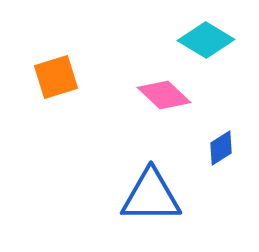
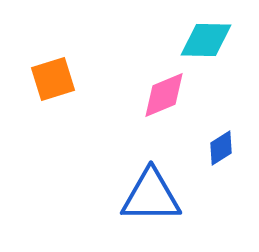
cyan diamond: rotated 30 degrees counterclockwise
orange square: moved 3 px left, 2 px down
pink diamond: rotated 66 degrees counterclockwise
